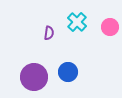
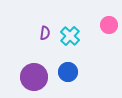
cyan cross: moved 7 px left, 14 px down
pink circle: moved 1 px left, 2 px up
purple semicircle: moved 4 px left
